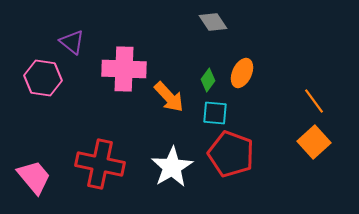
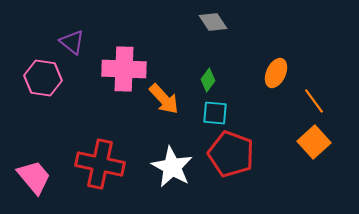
orange ellipse: moved 34 px right
orange arrow: moved 5 px left, 2 px down
white star: rotated 12 degrees counterclockwise
